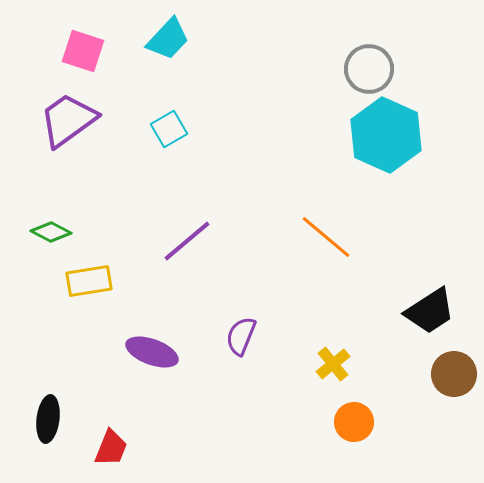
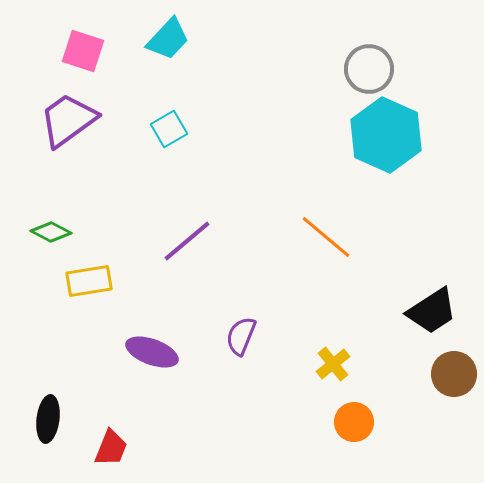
black trapezoid: moved 2 px right
